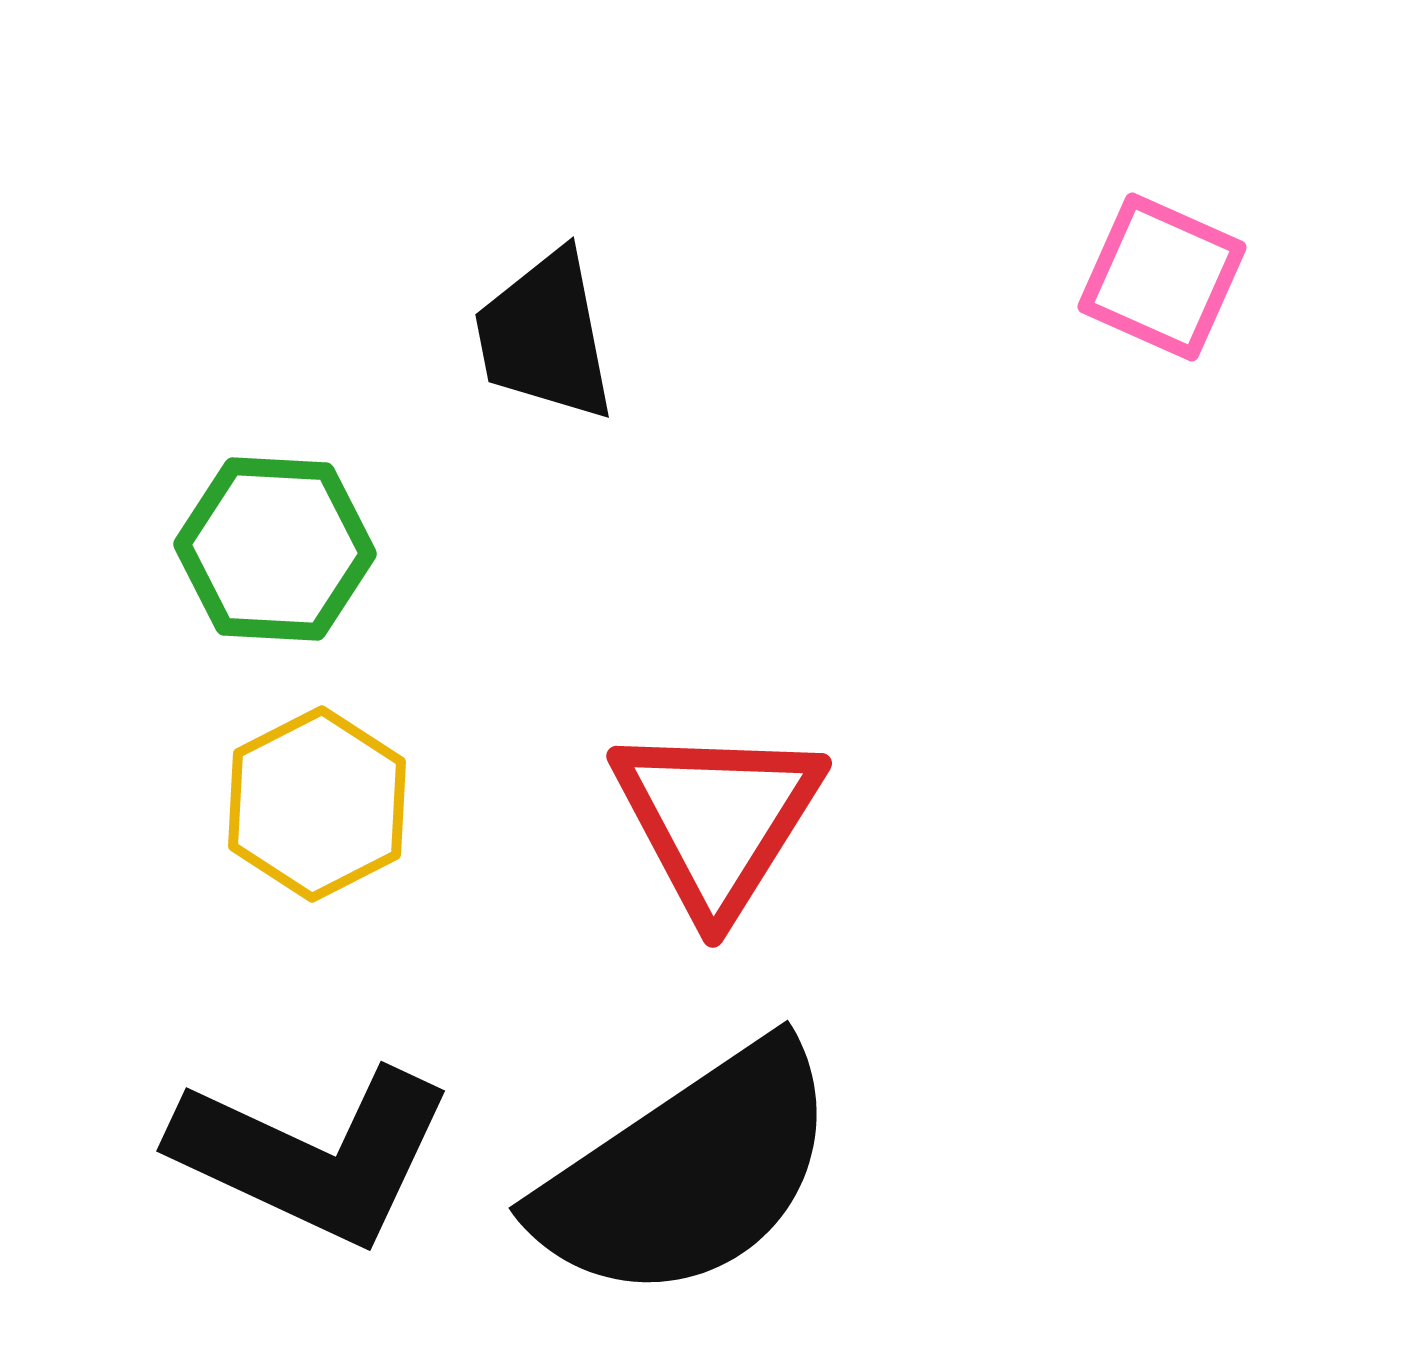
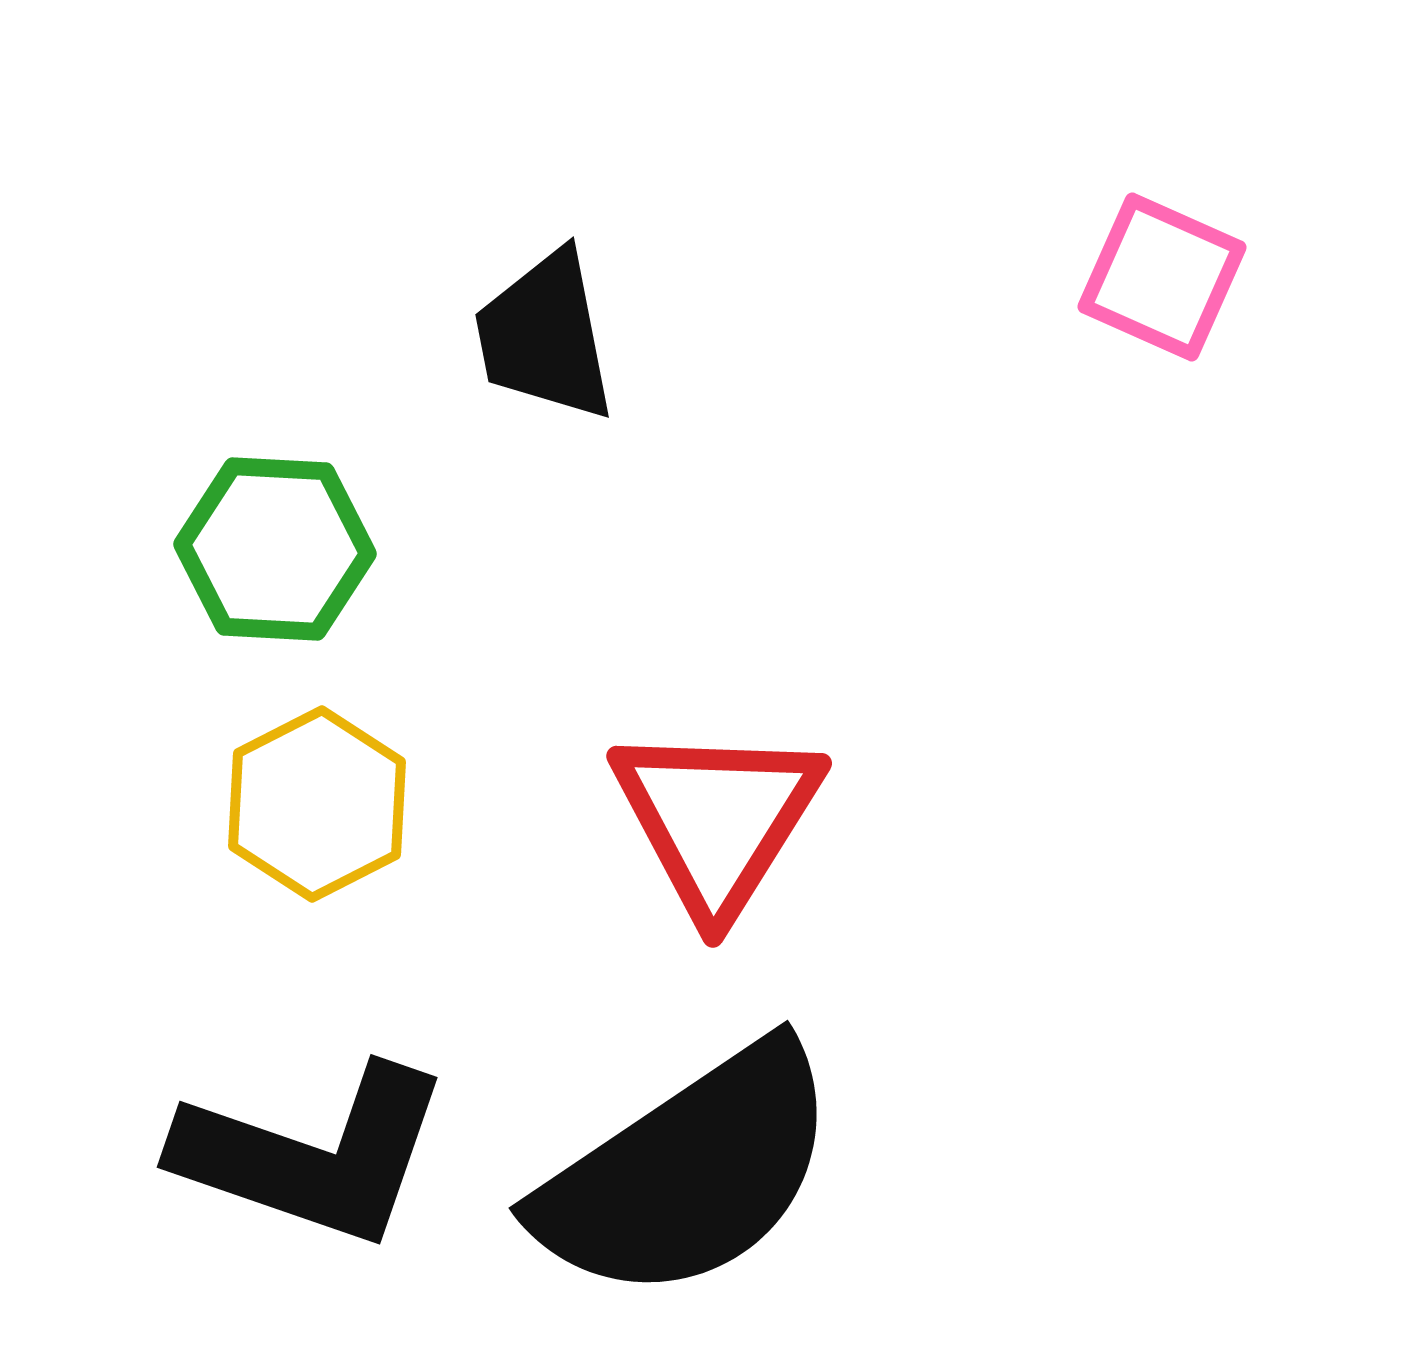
black L-shape: rotated 6 degrees counterclockwise
